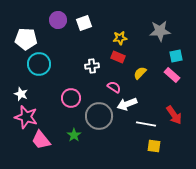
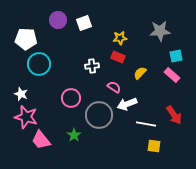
gray circle: moved 1 px up
